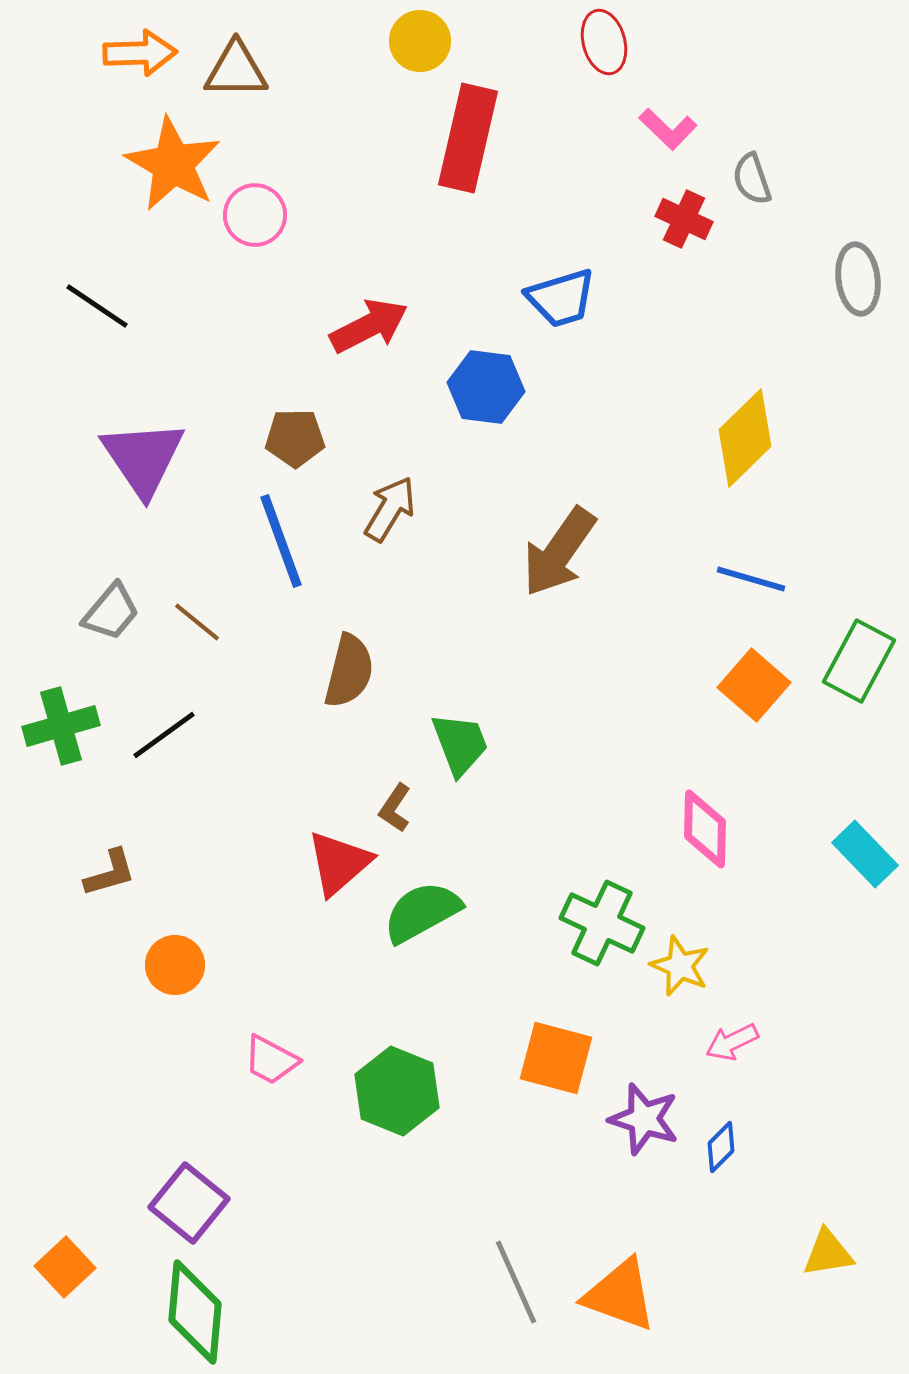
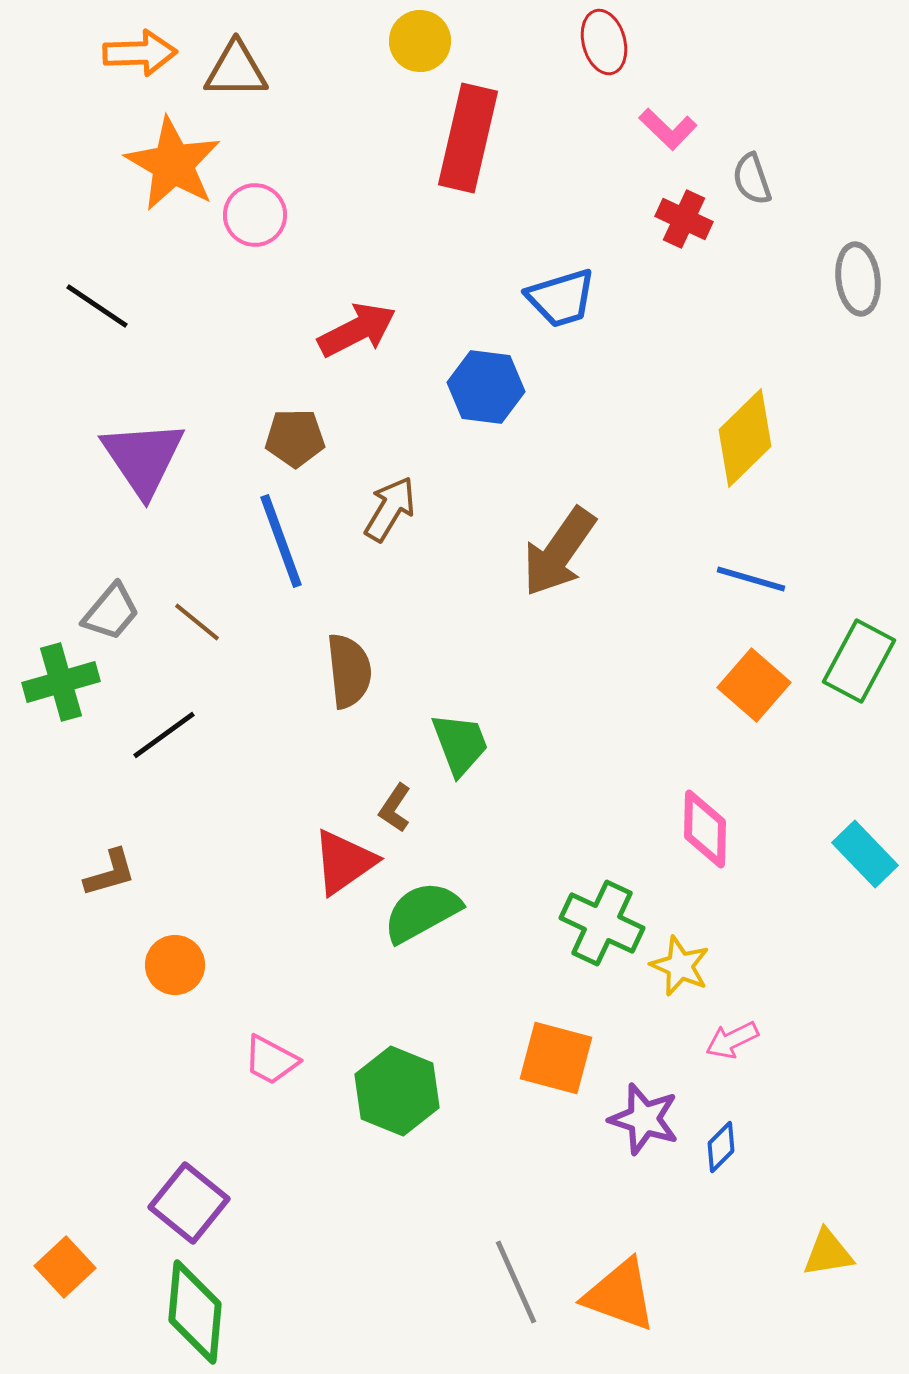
red arrow at (369, 326): moved 12 px left, 4 px down
brown semicircle at (349, 671): rotated 20 degrees counterclockwise
green cross at (61, 726): moved 44 px up
red triangle at (339, 863): moved 5 px right, 1 px up; rotated 6 degrees clockwise
pink arrow at (732, 1042): moved 2 px up
